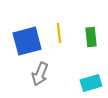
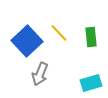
yellow line: rotated 36 degrees counterclockwise
blue square: rotated 28 degrees counterclockwise
